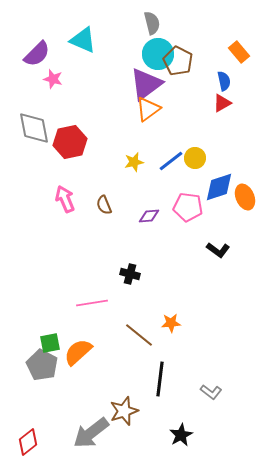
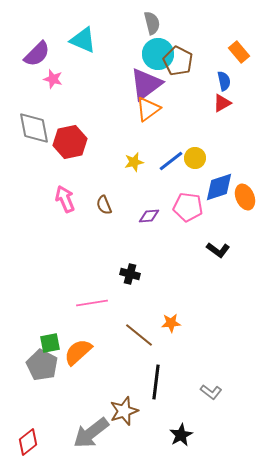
black line: moved 4 px left, 3 px down
